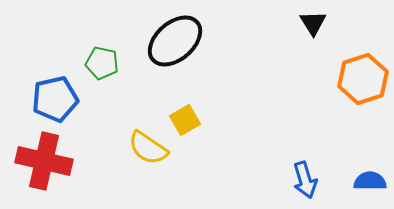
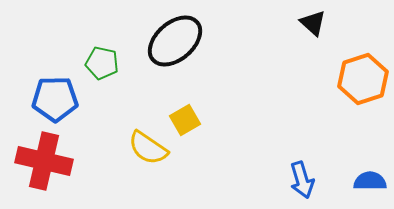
black triangle: rotated 16 degrees counterclockwise
blue pentagon: rotated 12 degrees clockwise
blue arrow: moved 3 px left
